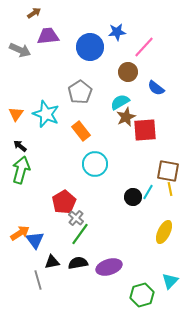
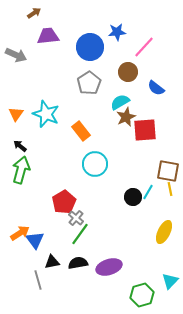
gray arrow: moved 4 px left, 5 px down
gray pentagon: moved 9 px right, 9 px up
